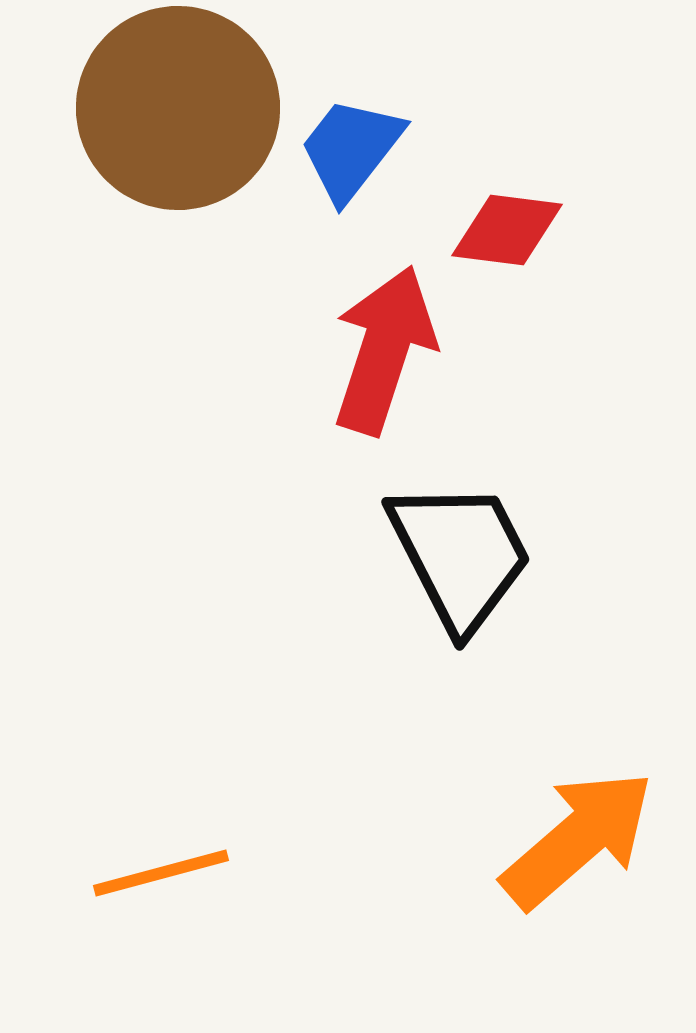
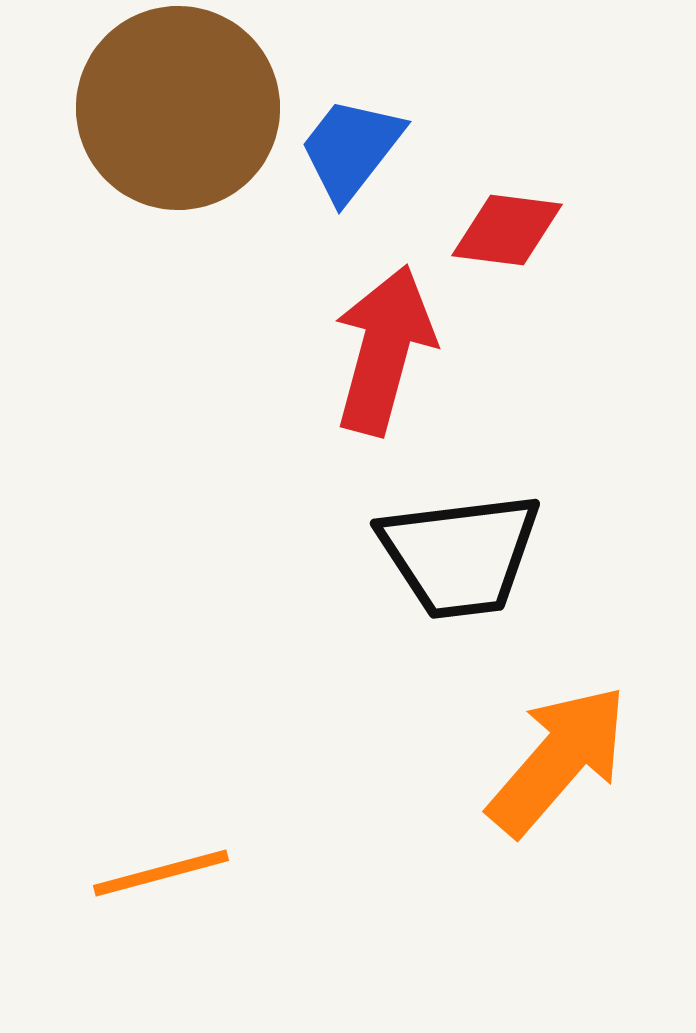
red arrow: rotated 3 degrees counterclockwise
black trapezoid: rotated 110 degrees clockwise
orange arrow: moved 20 px left, 79 px up; rotated 8 degrees counterclockwise
